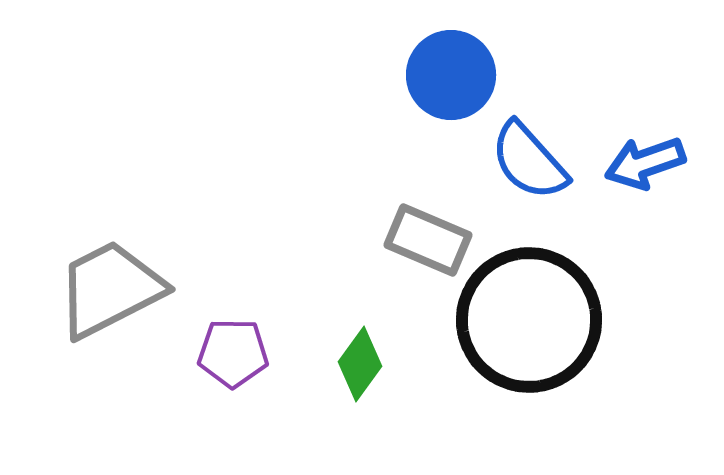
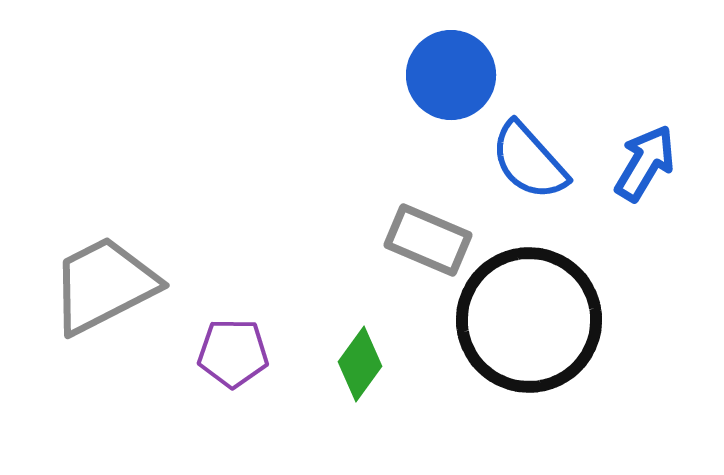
blue arrow: rotated 140 degrees clockwise
gray trapezoid: moved 6 px left, 4 px up
